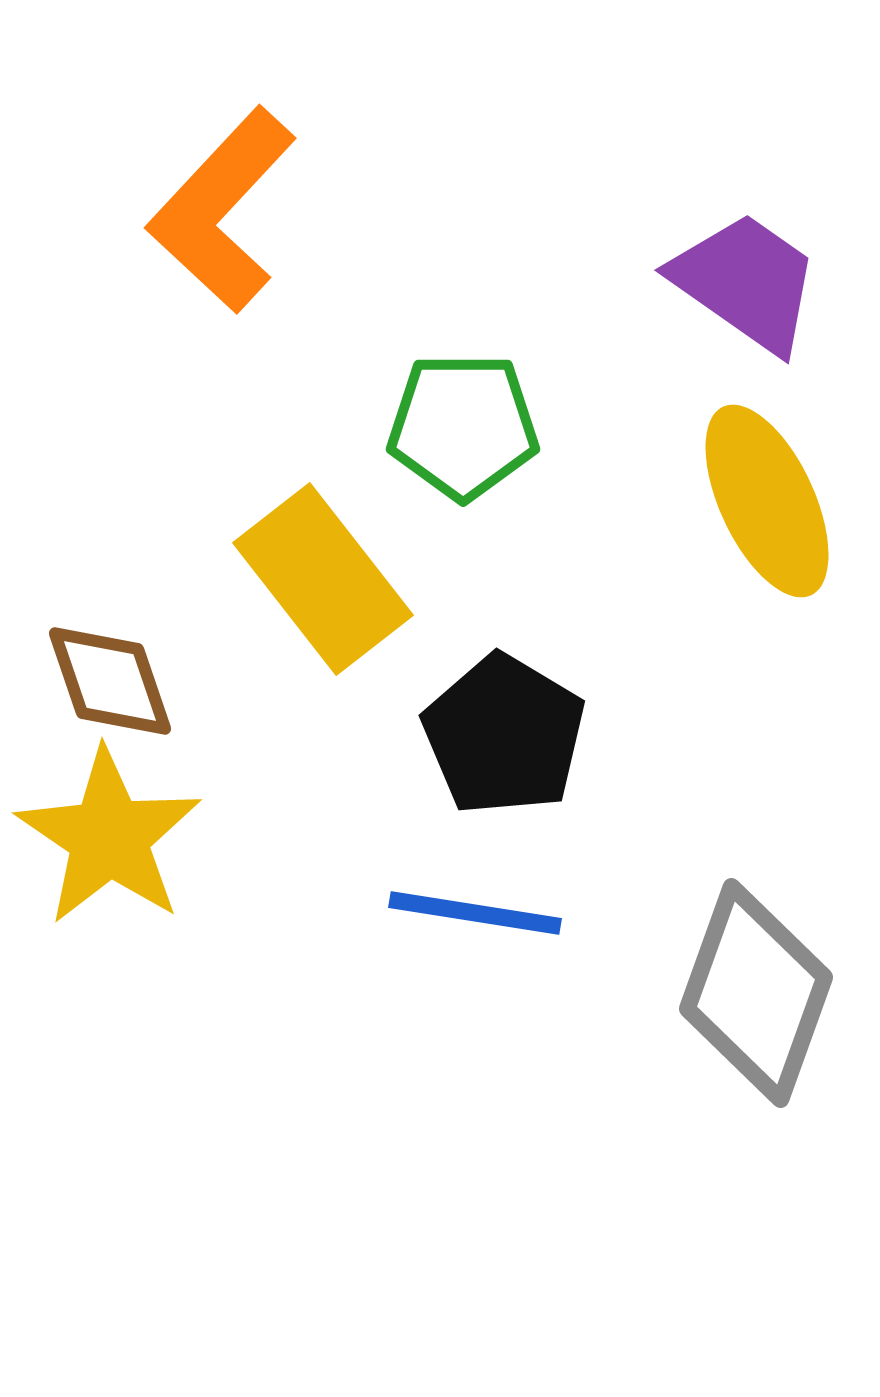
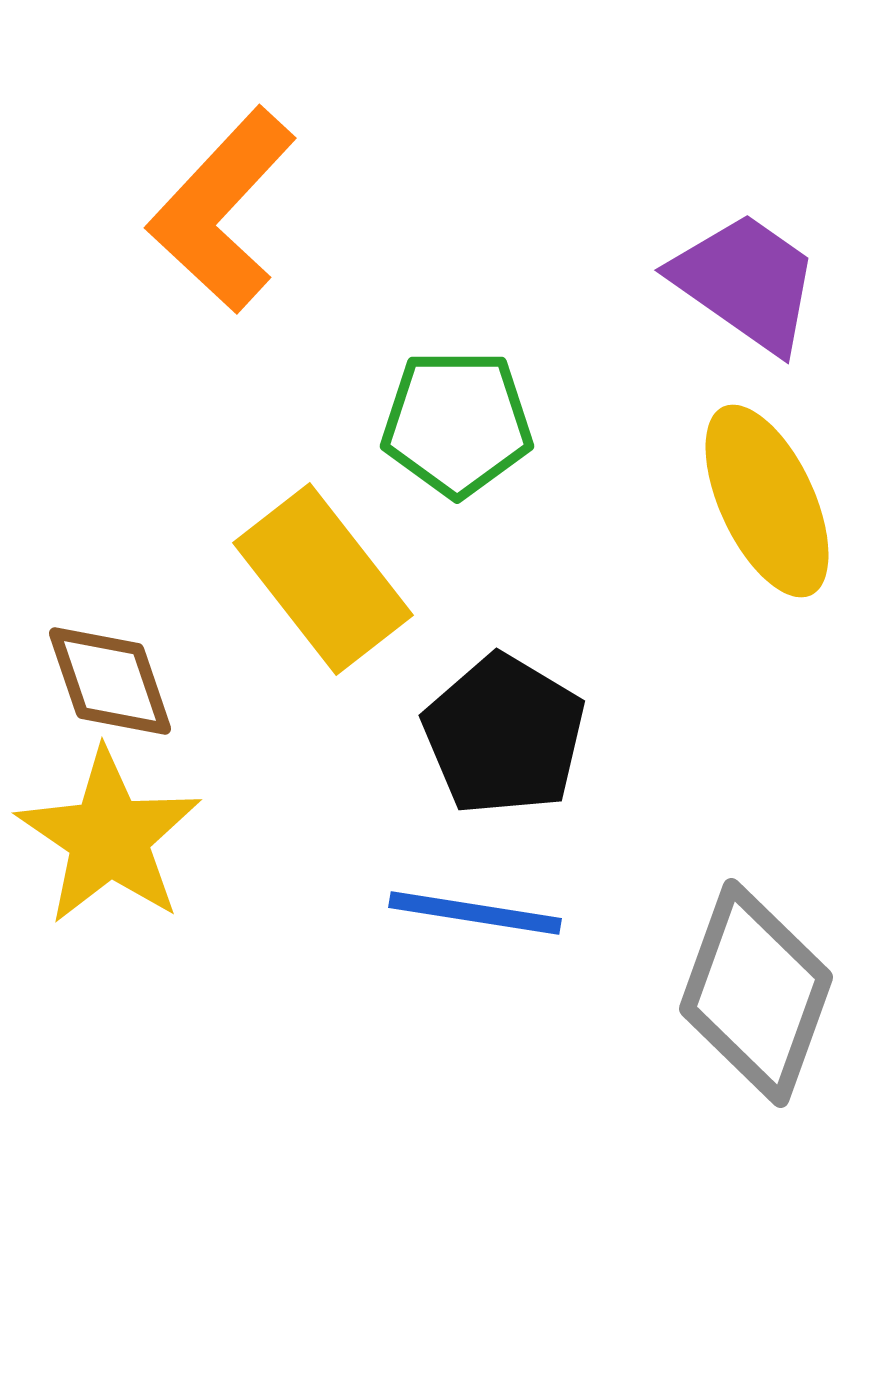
green pentagon: moved 6 px left, 3 px up
